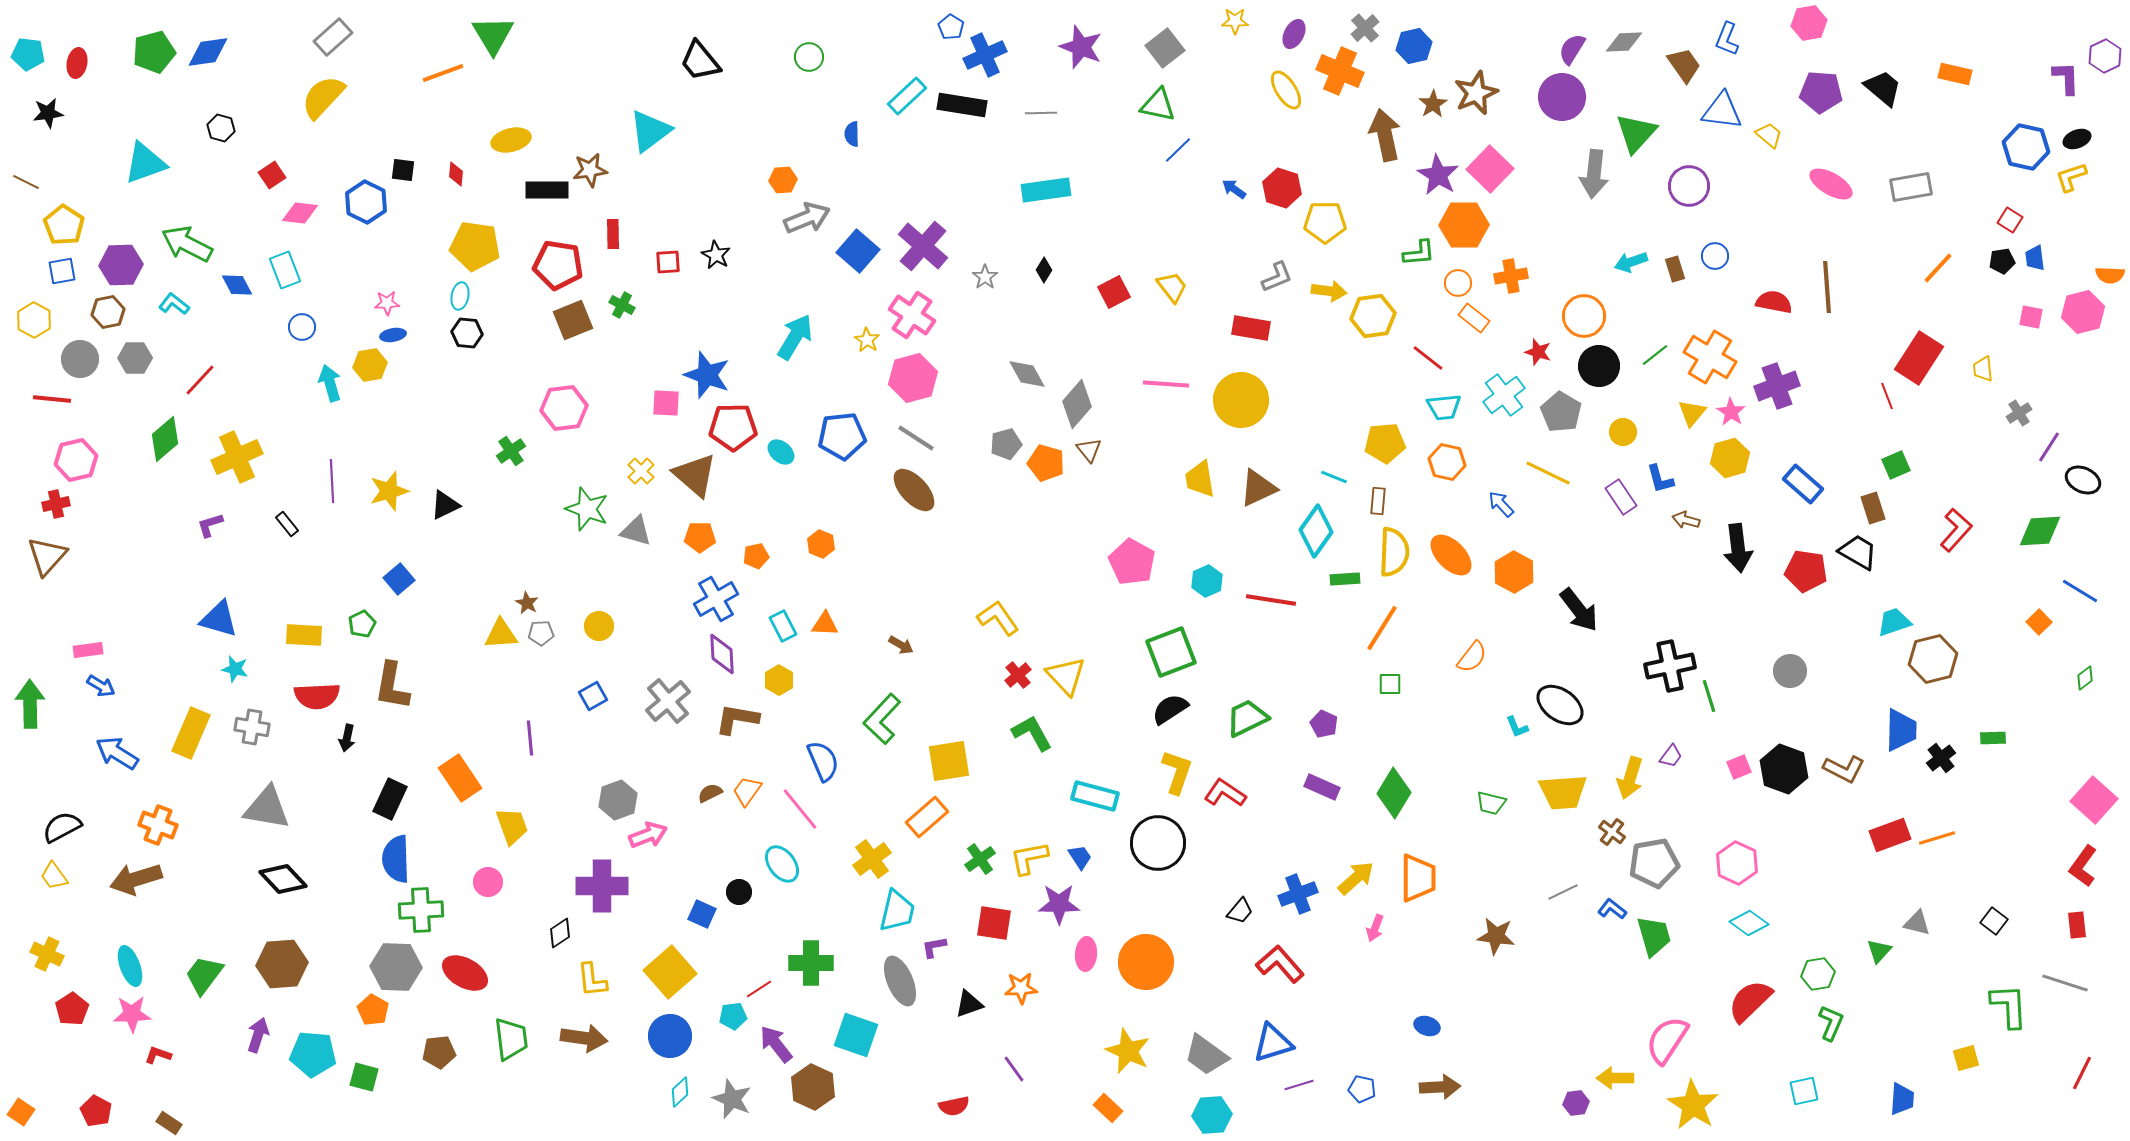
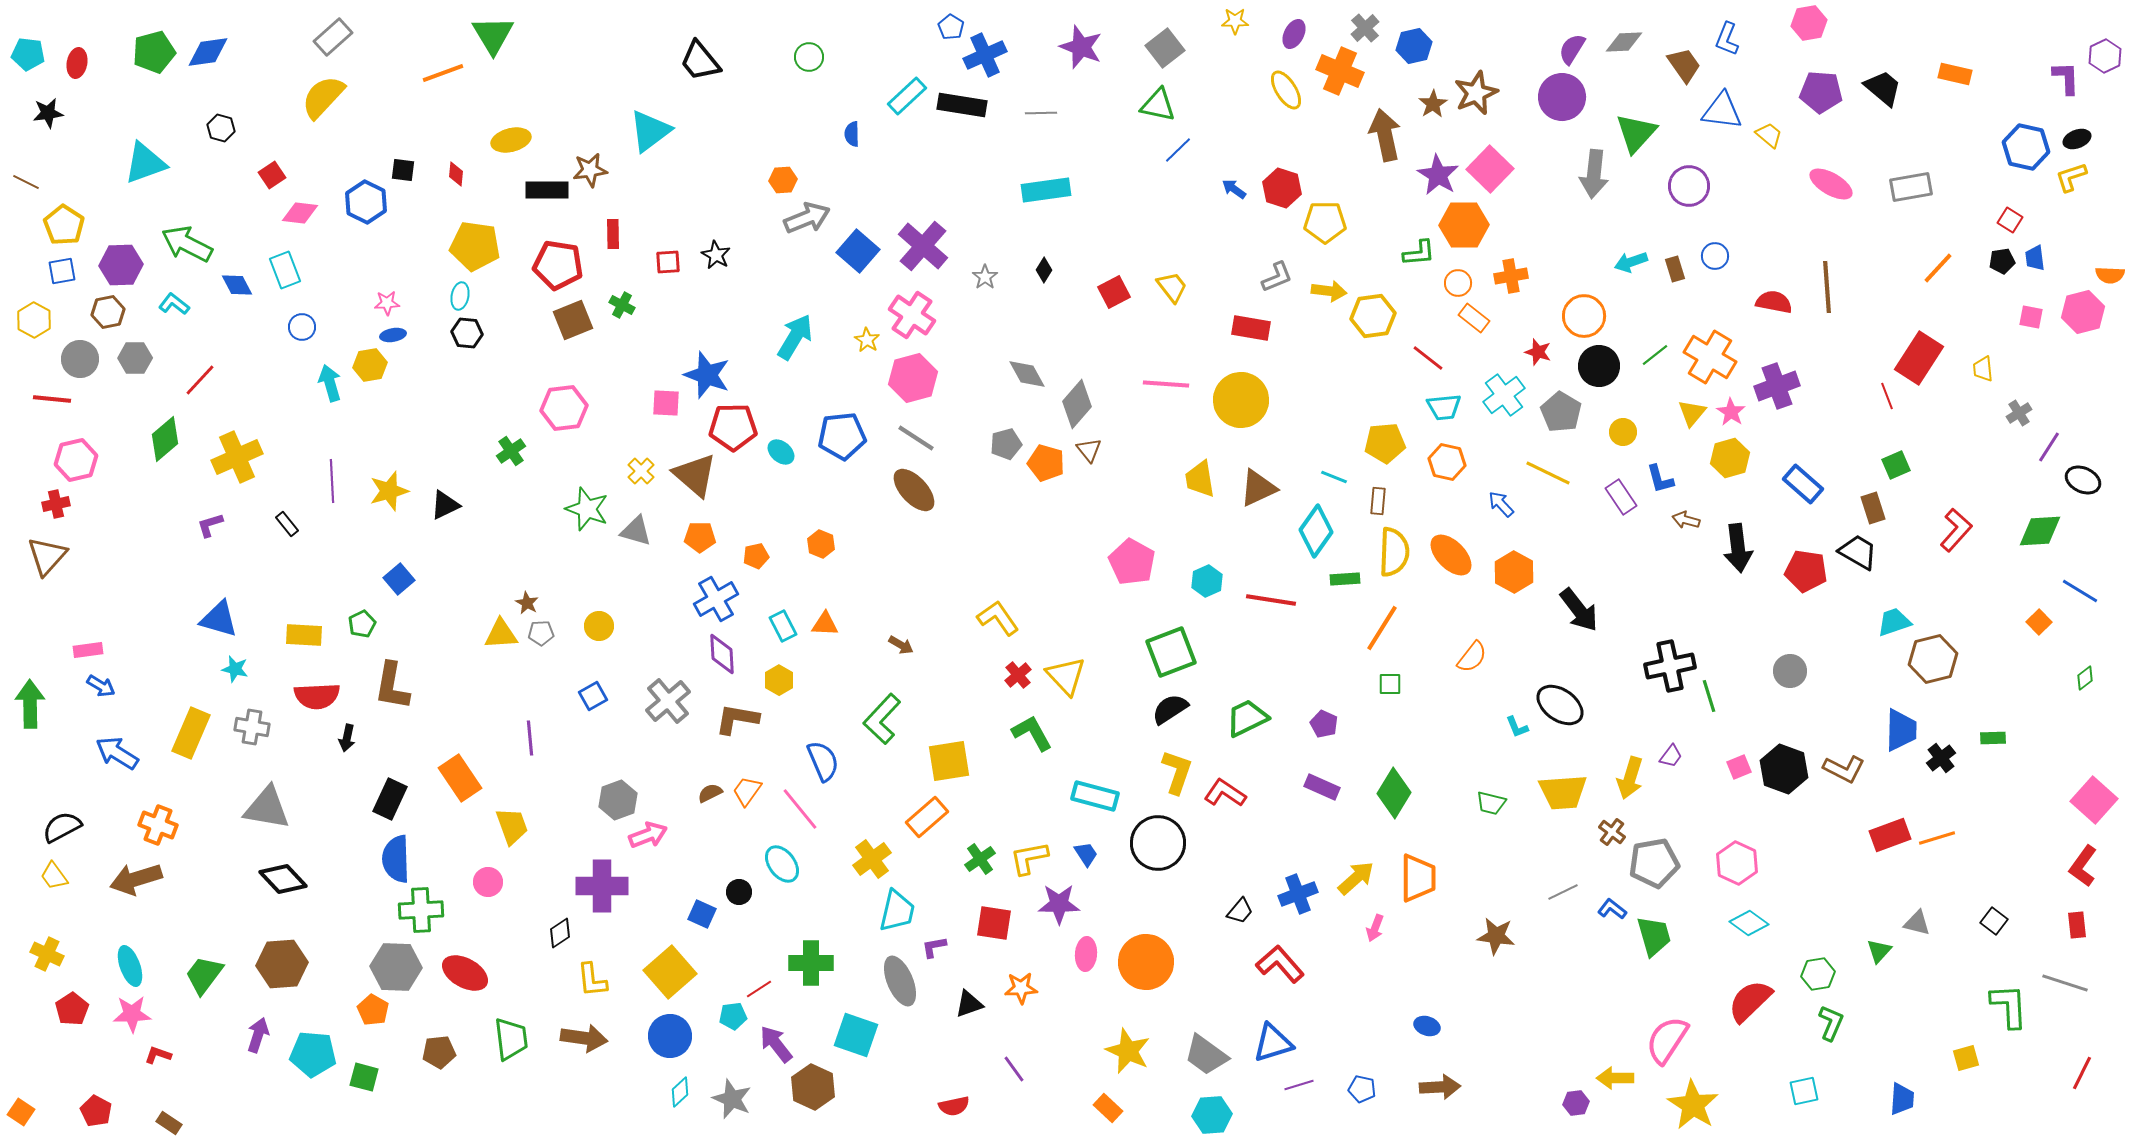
blue trapezoid at (1080, 857): moved 6 px right, 3 px up
